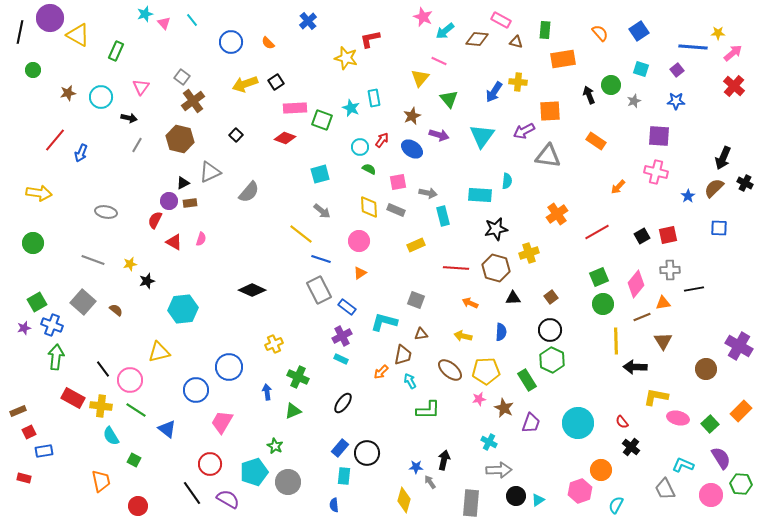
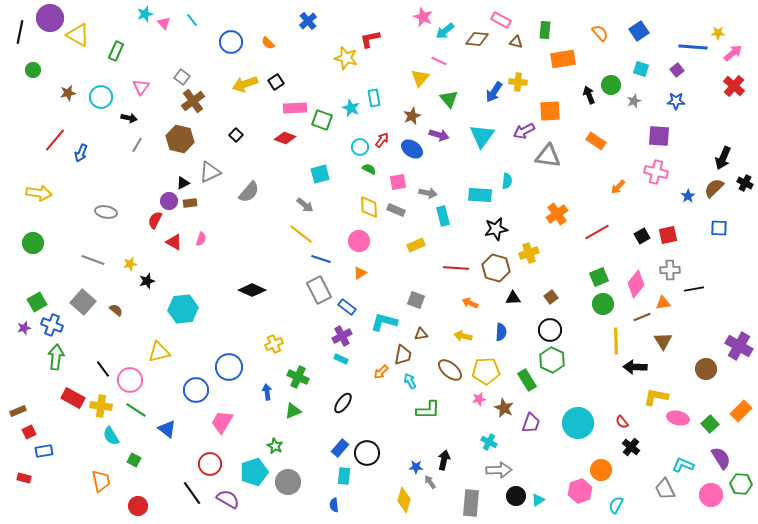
gray arrow at (322, 211): moved 17 px left, 6 px up
